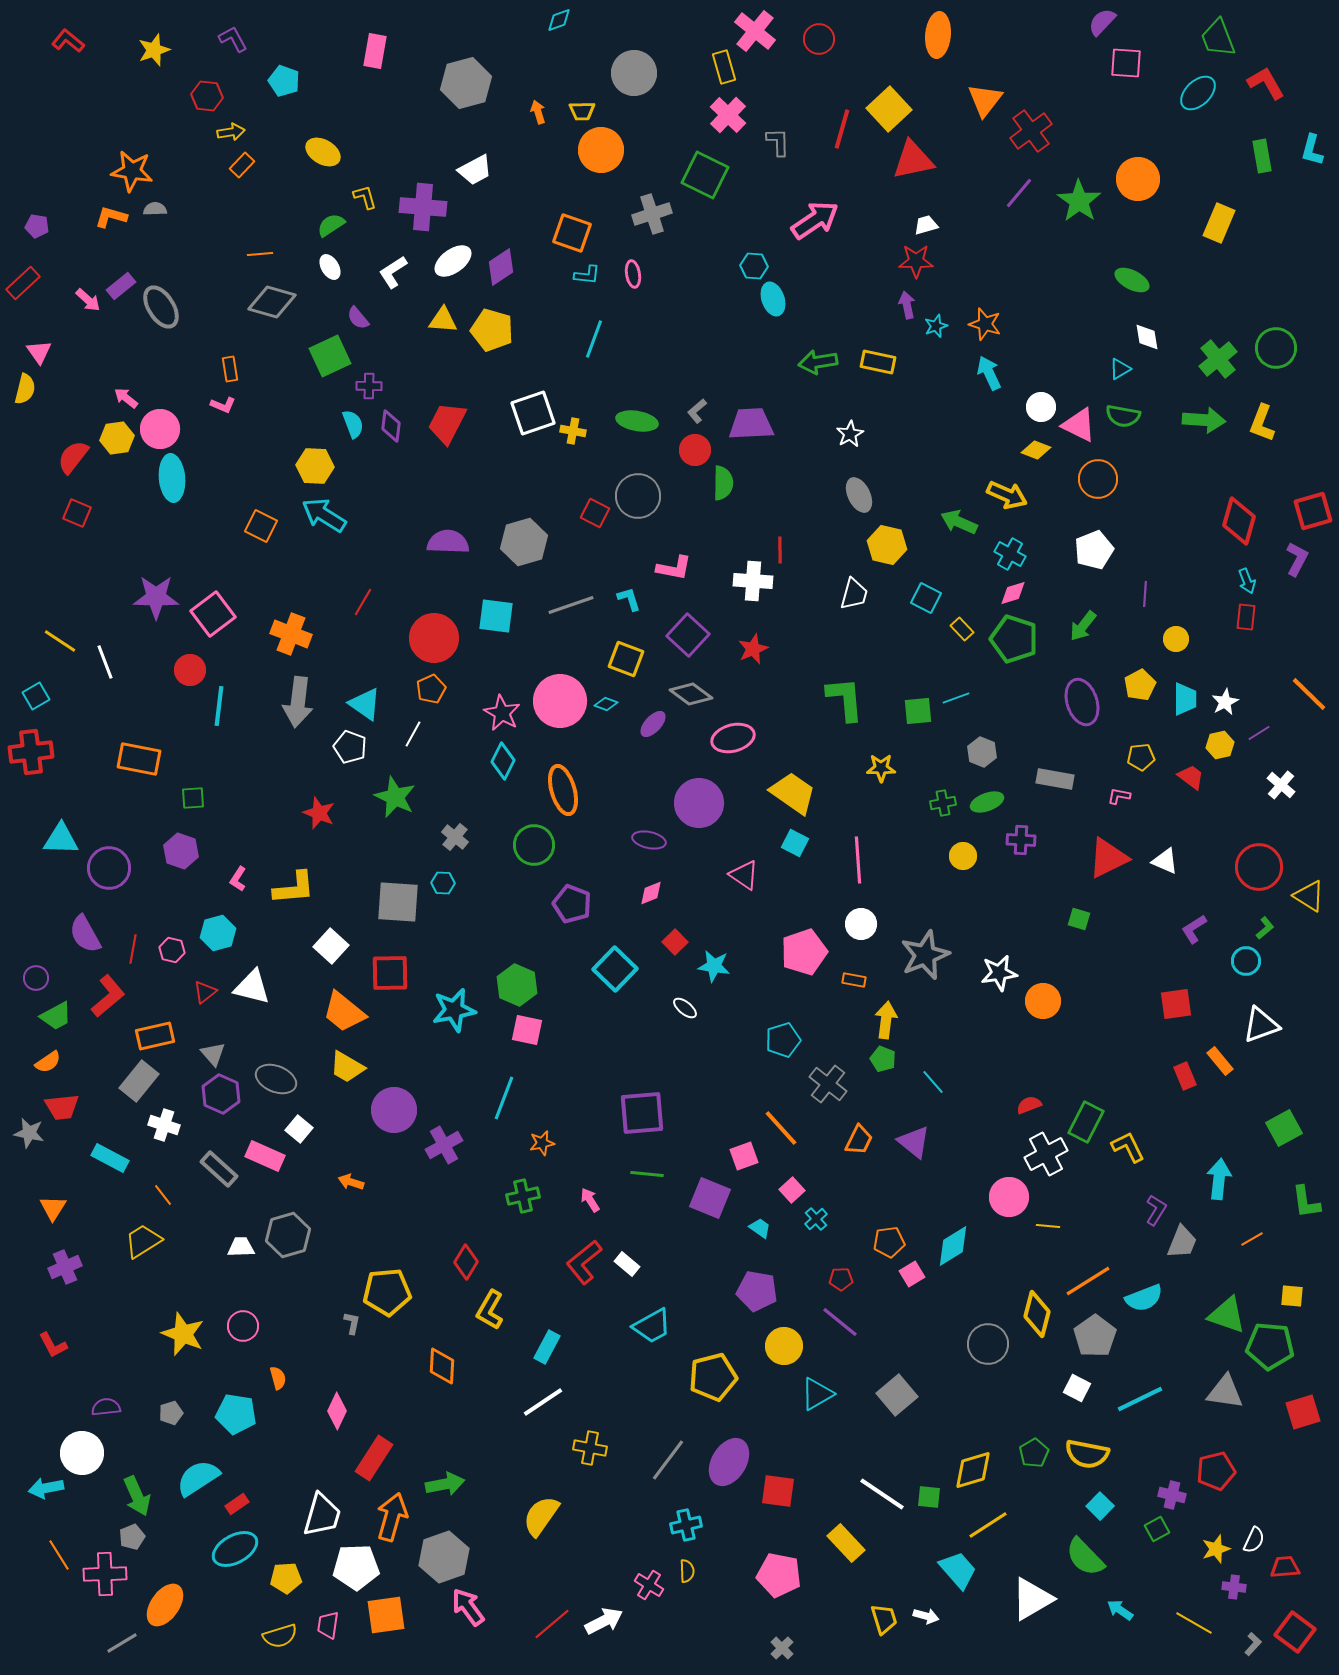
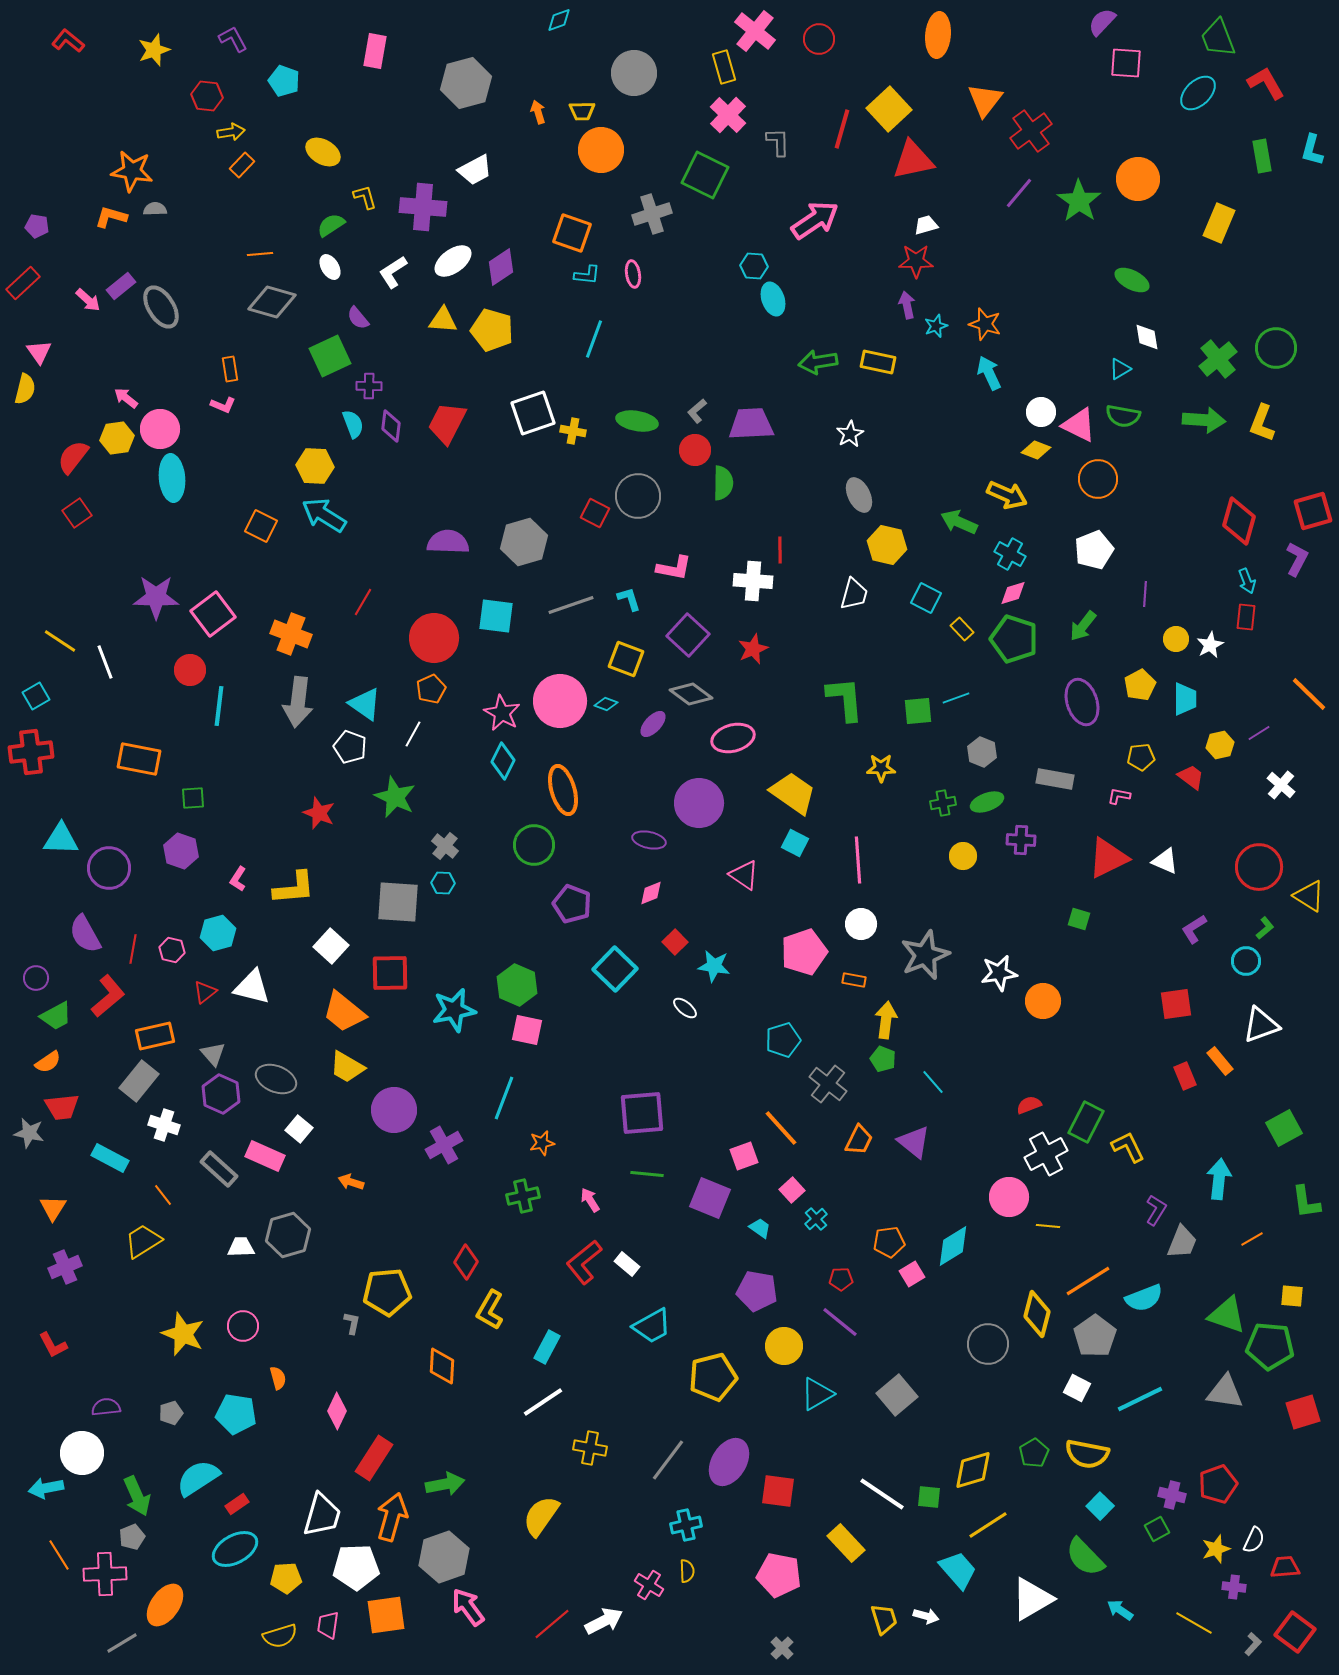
white circle at (1041, 407): moved 5 px down
red square at (77, 513): rotated 32 degrees clockwise
white star at (1225, 702): moved 15 px left, 57 px up
gray cross at (455, 837): moved 10 px left, 9 px down
red pentagon at (1216, 1471): moved 2 px right, 13 px down; rotated 6 degrees counterclockwise
